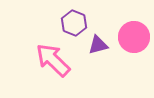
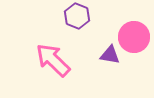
purple hexagon: moved 3 px right, 7 px up
purple triangle: moved 12 px right, 10 px down; rotated 25 degrees clockwise
